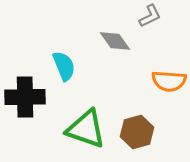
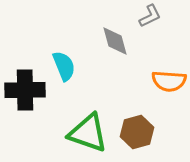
gray diamond: rotated 20 degrees clockwise
black cross: moved 7 px up
green triangle: moved 2 px right, 4 px down
